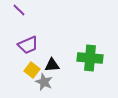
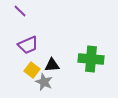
purple line: moved 1 px right, 1 px down
green cross: moved 1 px right, 1 px down
